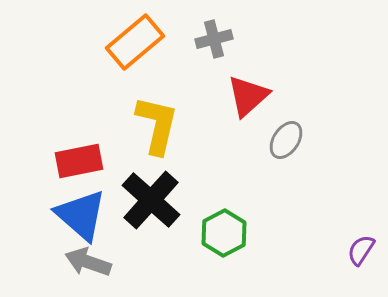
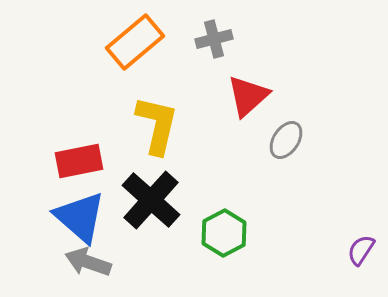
blue triangle: moved 1 px left, 2 px down
